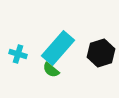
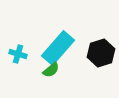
green semicircle: rotated 78 degrees counterclockwise
